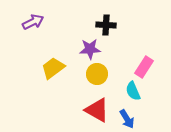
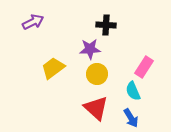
red triangle: moved 1 px left, 2 px up; rotated 12 degrees clockwise
blue arrow: moved 4 px right, 1 px up
